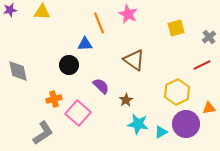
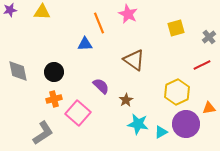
black circle: moved 15 px left, 7 px down
